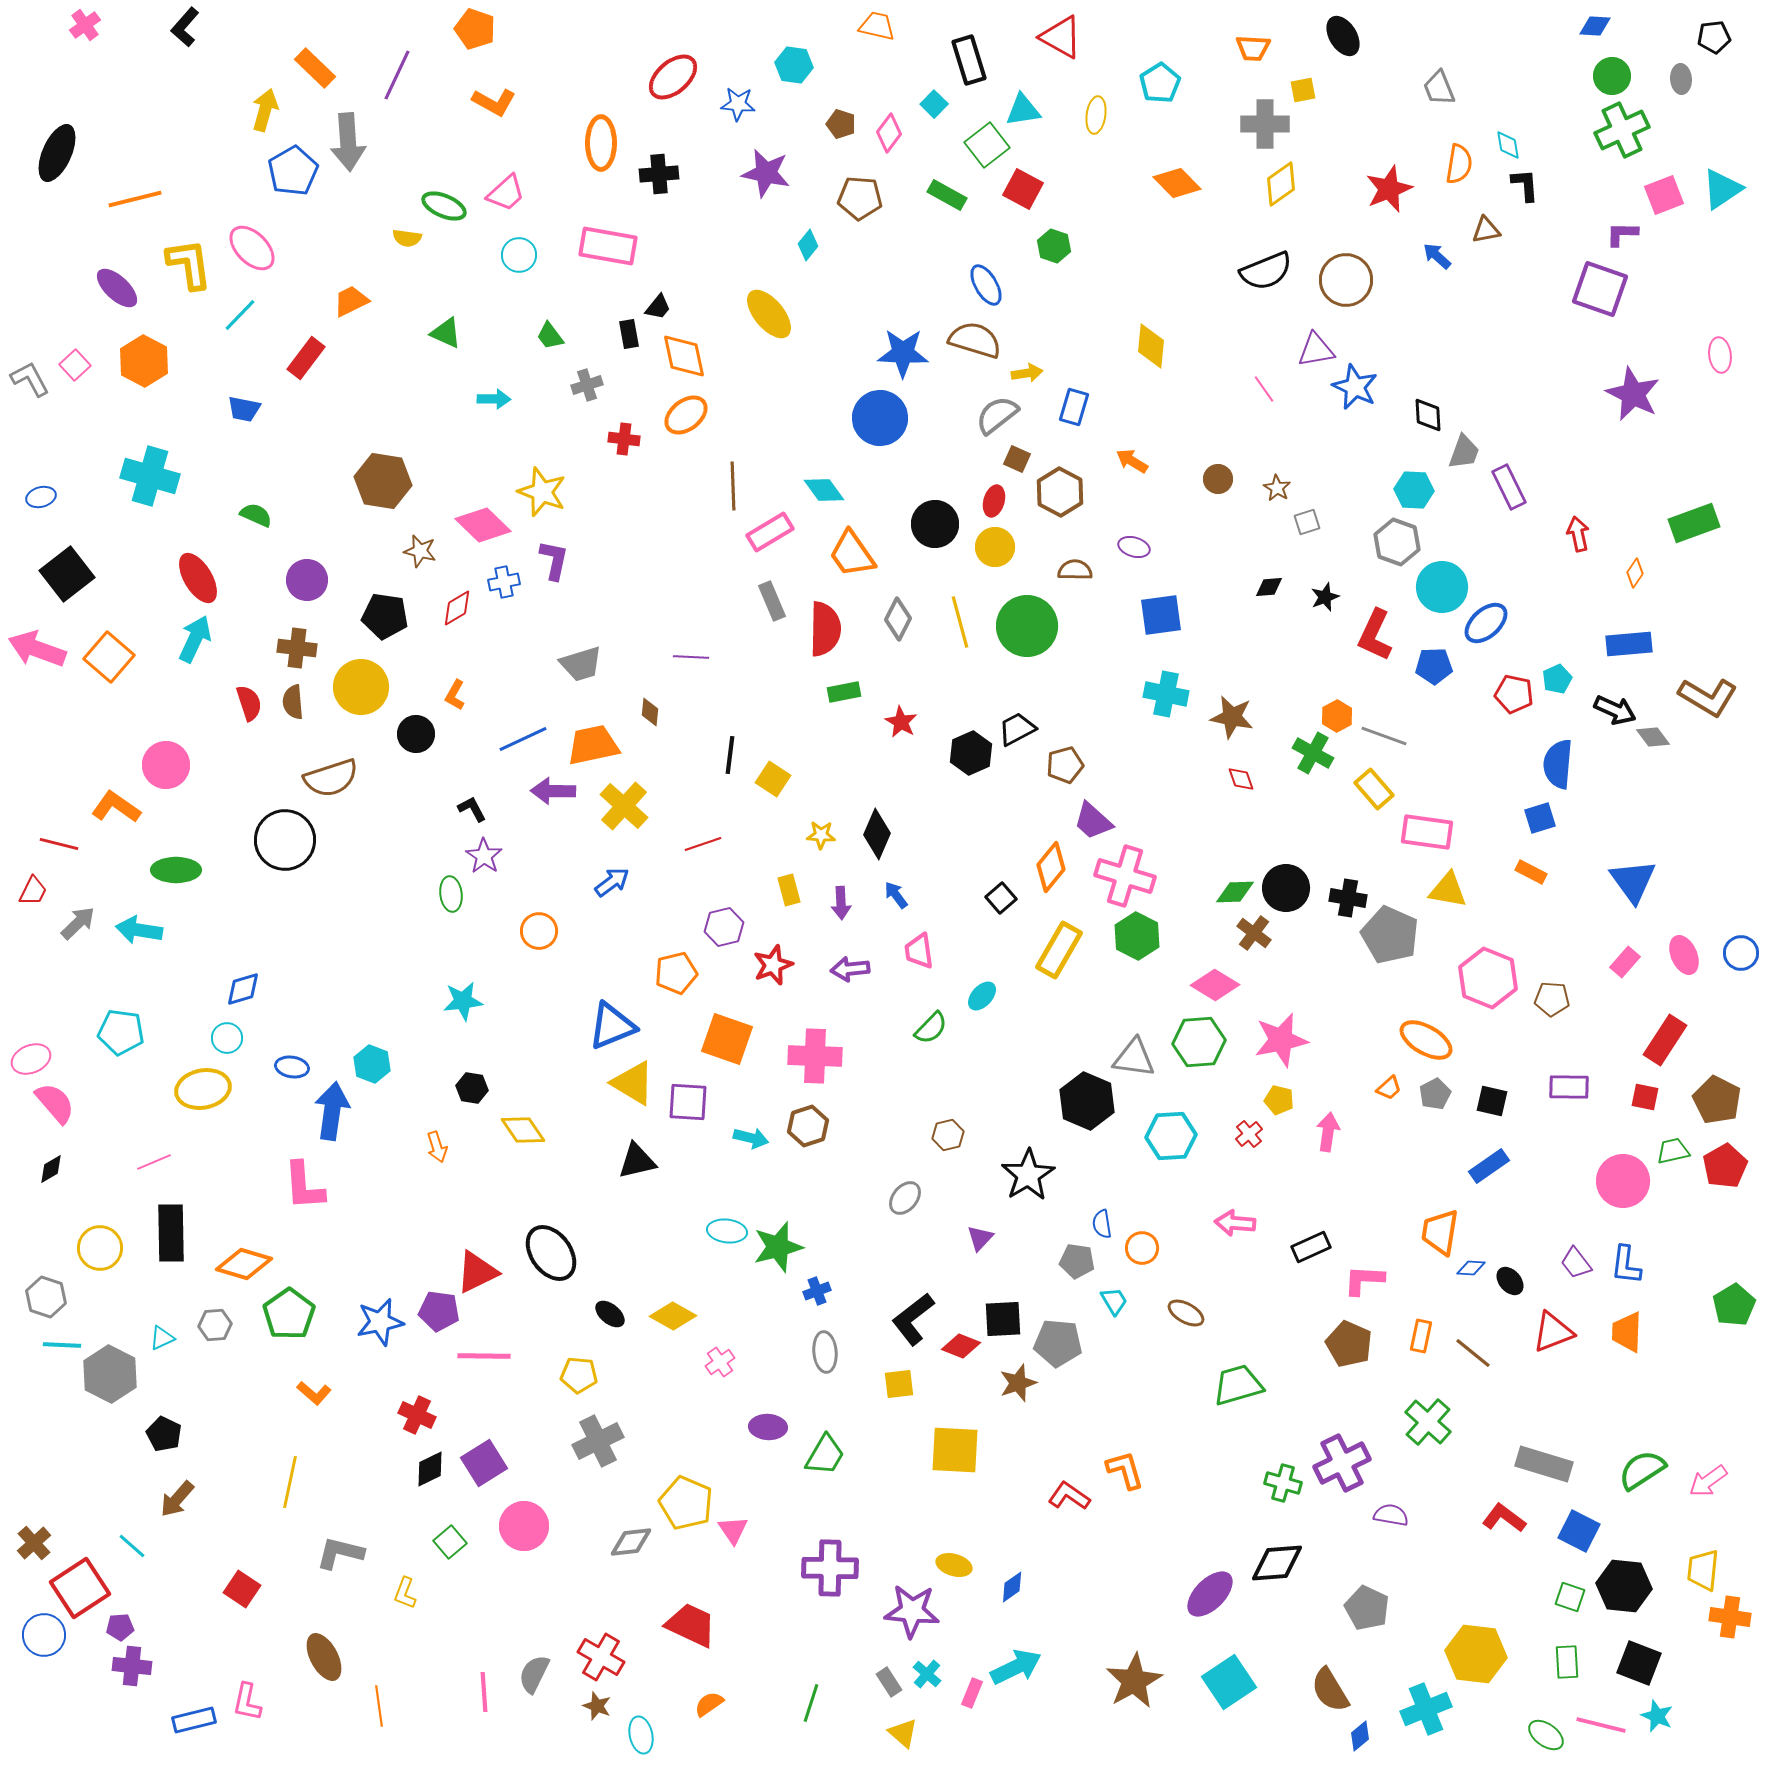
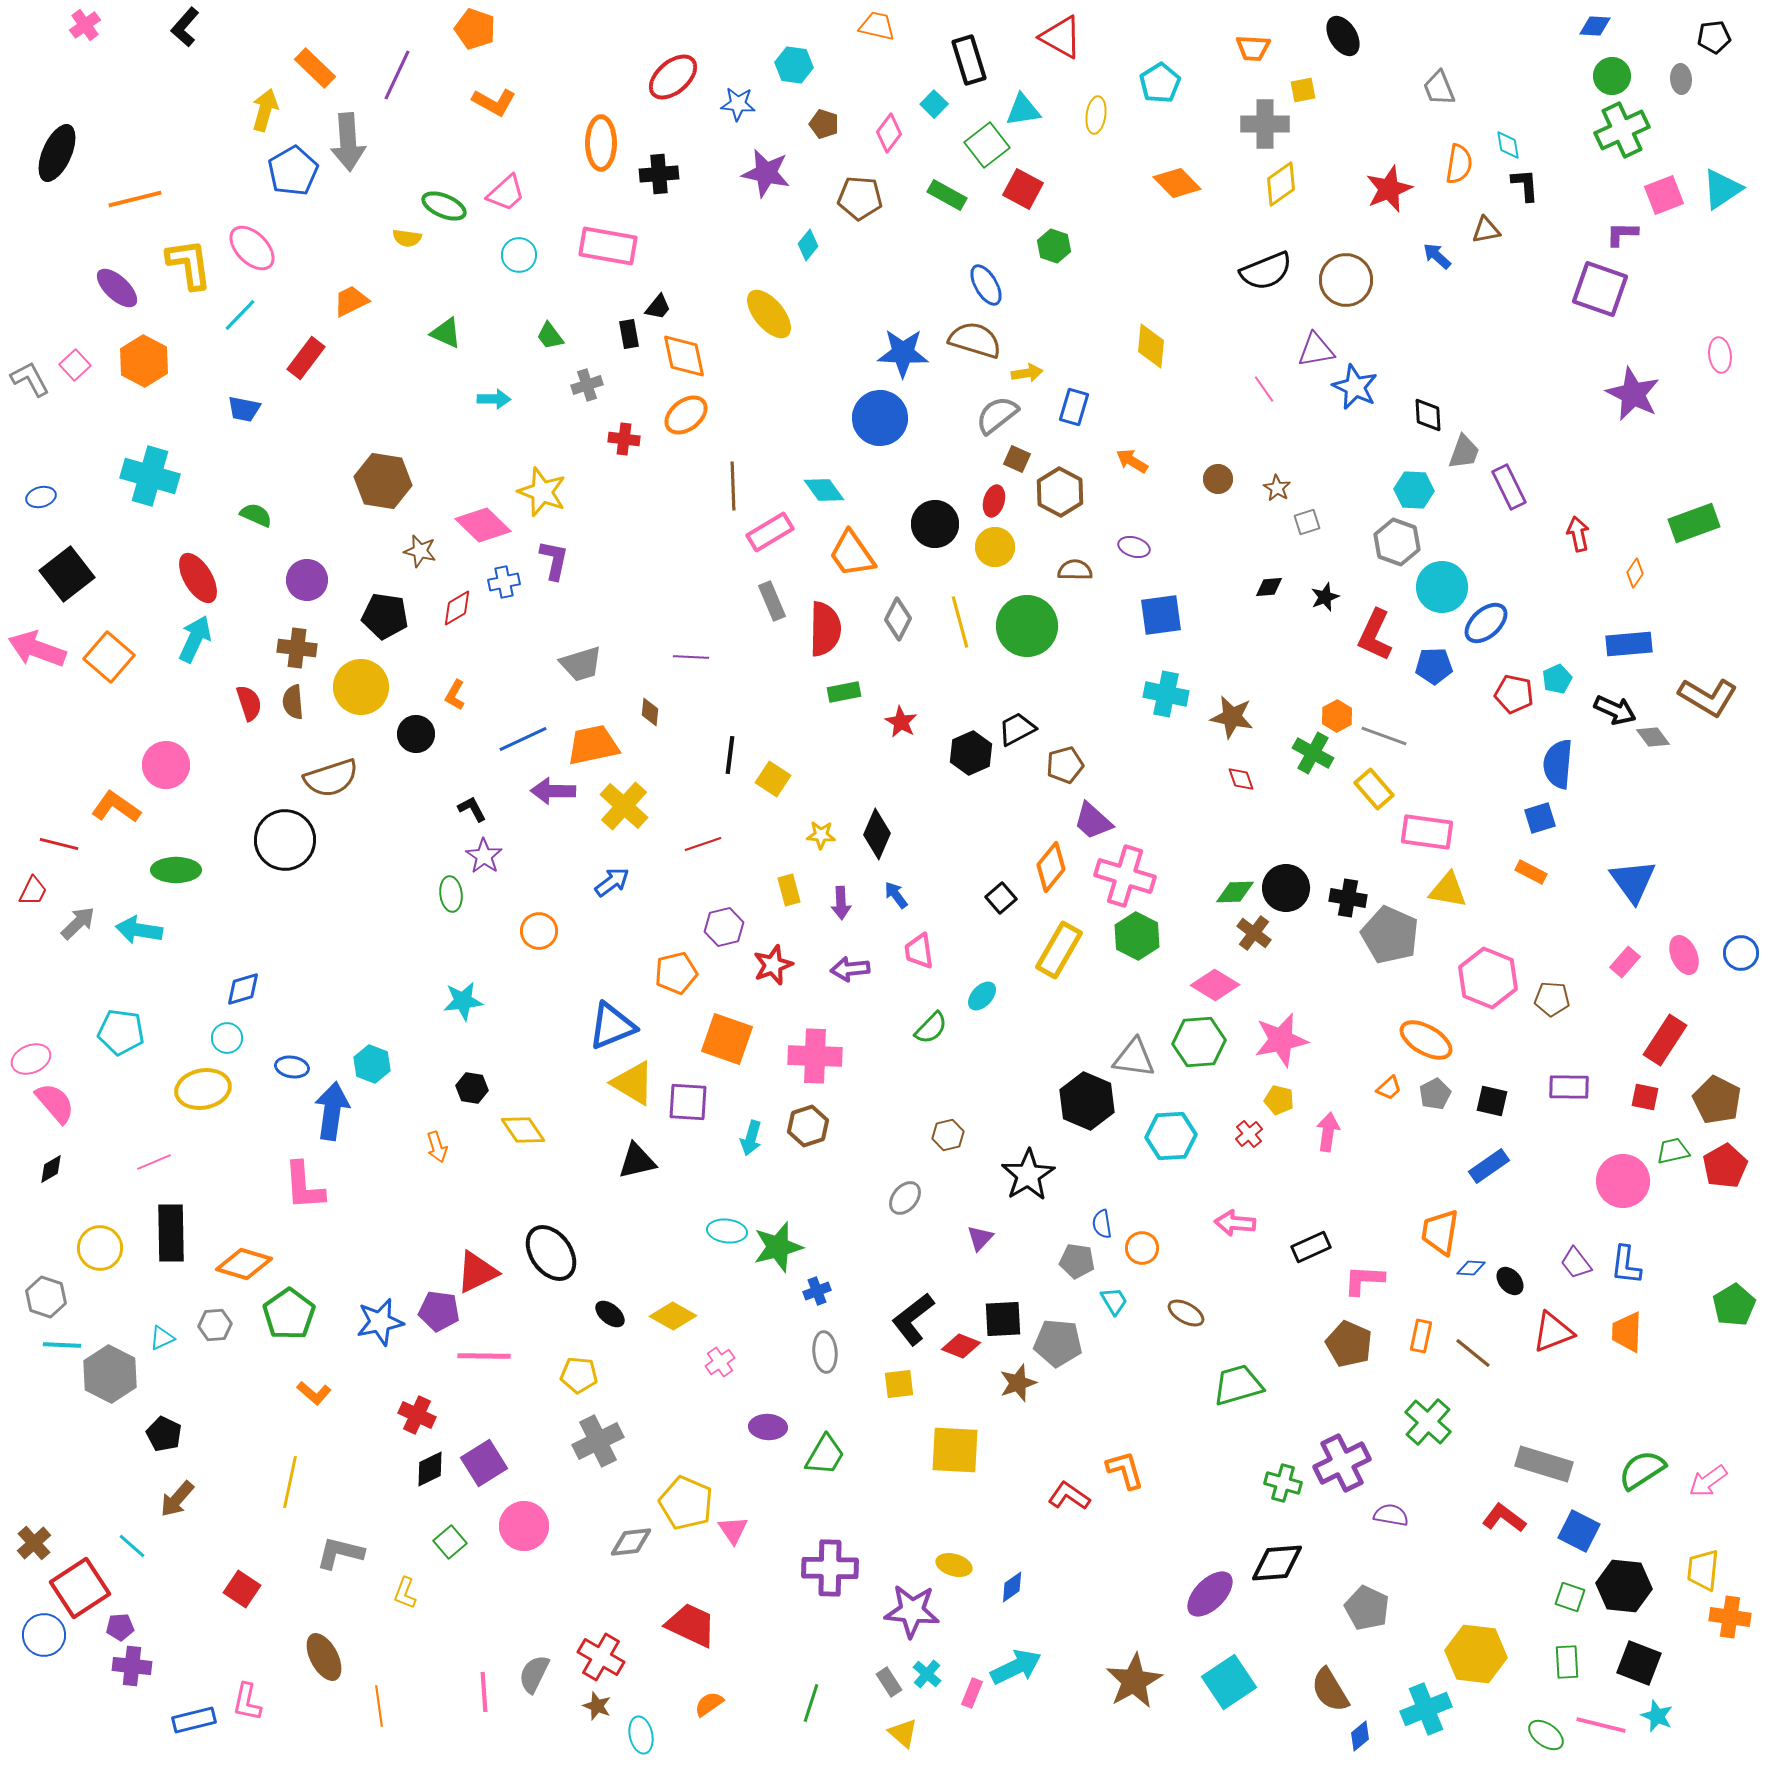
brown pentagon at (841, 124): moved 17 px left
cyan arrow at (751, 1138): rotated 92 degrees clockwise
